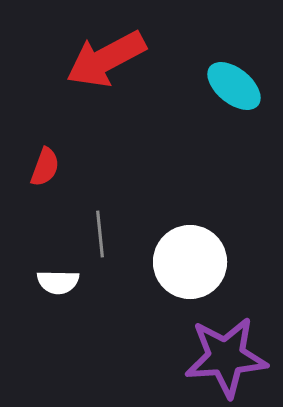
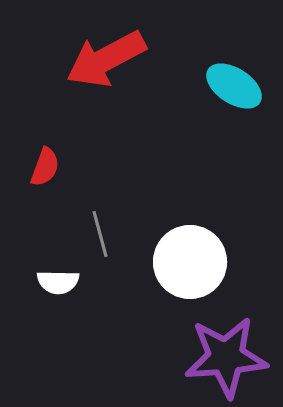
cyan ellipse: rotated 6 degrees counterclockwise
gray line: rotated 9 degrees counterclockwise
